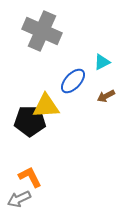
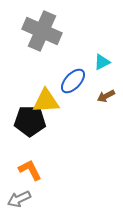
yellow triangle: moved 5 px up
orange L-shape: moved 7 px up
